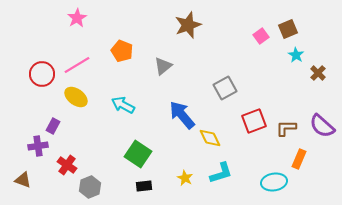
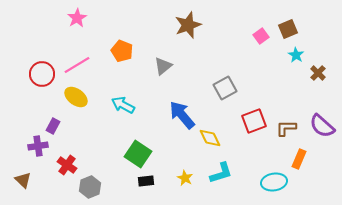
brown triangle: rotated 24 degrees clockwise
black rectangle: moved 2 px right, 5 px up
